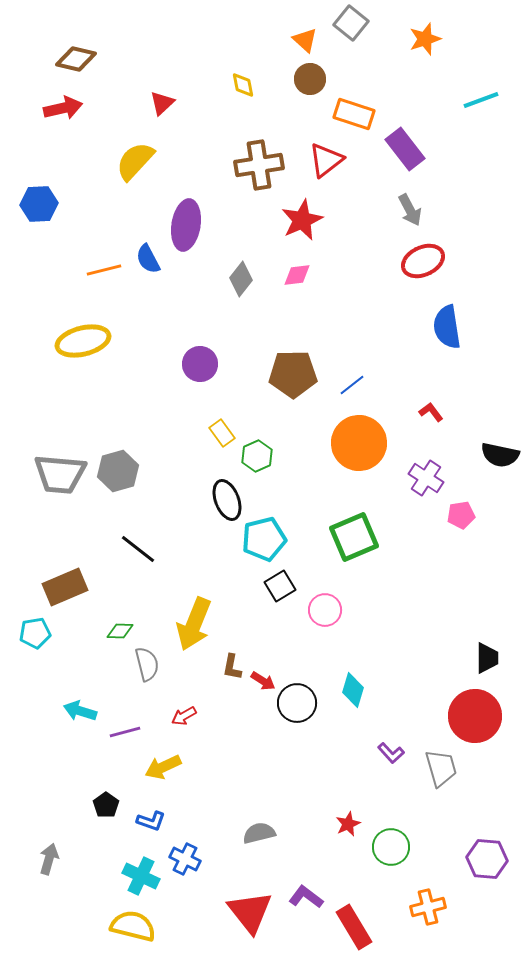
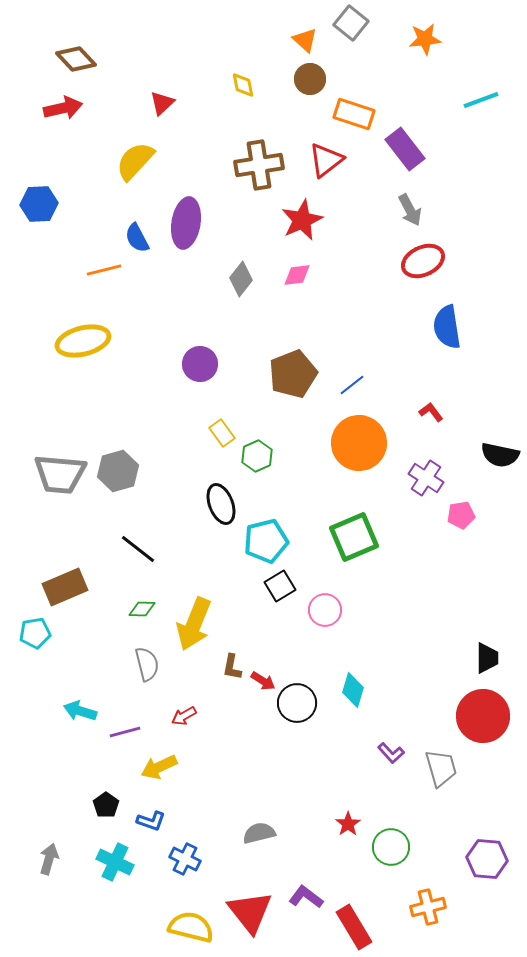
orange star at (425, 39): rotated 12 degrees clockwise
brown diamond at (76, 59): rotated 33 degrees clockwise
purple ellipse at (186, 225): moved 2 px up
blue semicircle at (148, 259): moved 11 px left, 21 px up
brown pentagon at (293, 374): rotated 21 degrees counterclockwise
black ellipse at (227, 500): moved 6 px left, 4 px down
cyan pentagon at (264, 539): moved 2 px right, 2 px down
green diamond at (120, 631): moved 22 px right, 22 px up
red circle at (475, 716): moved 8 px right
yellow arrow at (163, 767): moved 4 px left
red star at (348, 824): rotated 10 degrees counterclockwise
cyan cross at (141, 876): moved 26 px left, 14 px up
yellow semicircle at (133, 926): moved 58 px right, 1 px down
